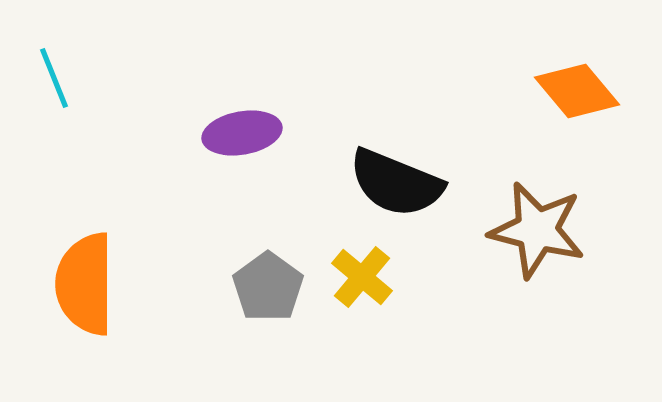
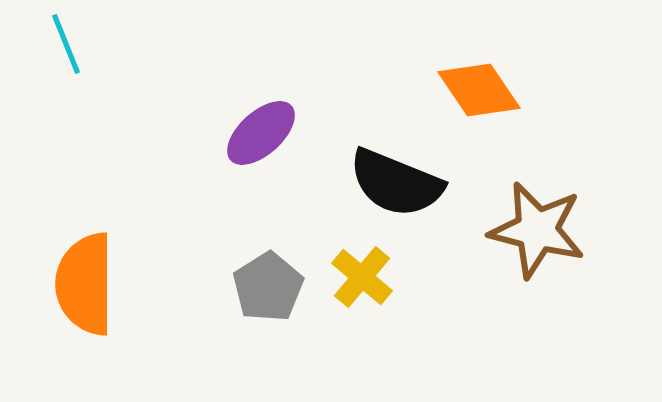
cyan line: moved 12 px right, 34 px up
orange diamond: moved 98 px left, 1 px up; rotated 6 degrees clockwise
purple ellipse: moved 19 px right; rotated 32 degrees counterclockwise
gray pentagon: rotated 4 degrees clockwise
